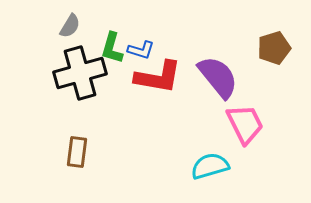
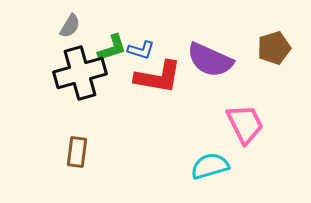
green L-shape: rotated 124 degrees counterclockwise
purple semicircle: moved 8 px left, 17 px up; rotated 153 degrees clockwise
